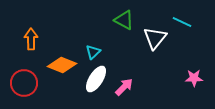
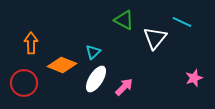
orange arrow: moved 4 px down
pink star: rotated 18 degrees counterclockwise
